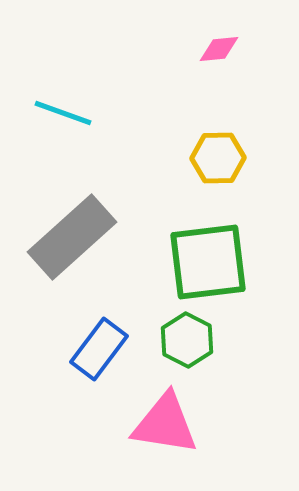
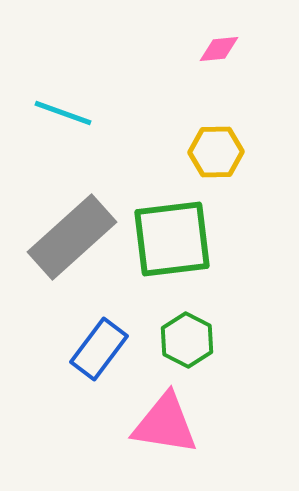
yellow hexagon: moved 2 px left, 6 px up
green square: moved 36 px left, 23 px up
